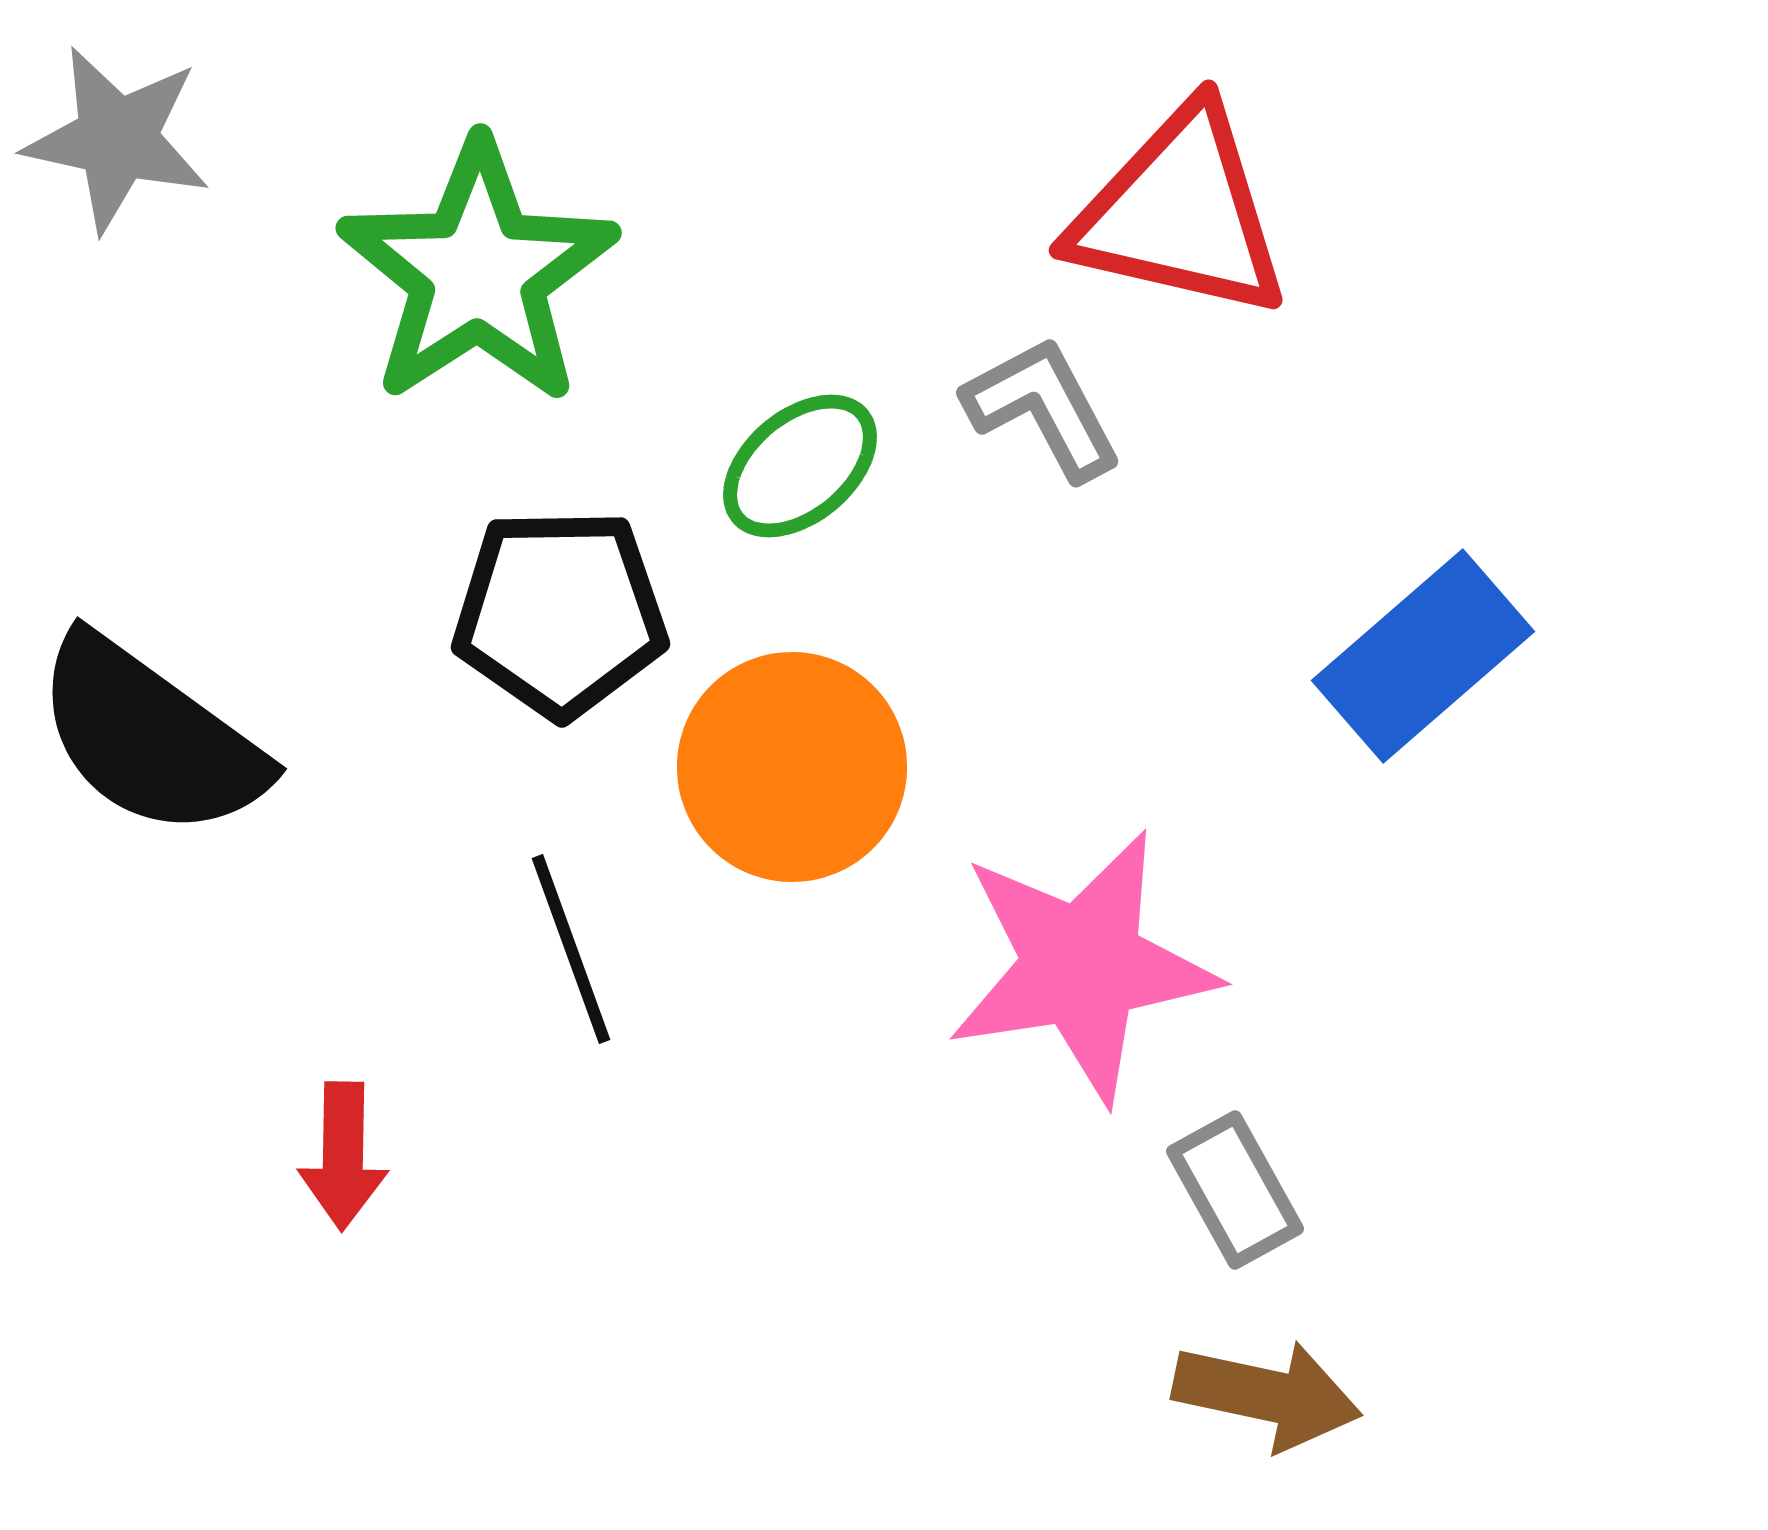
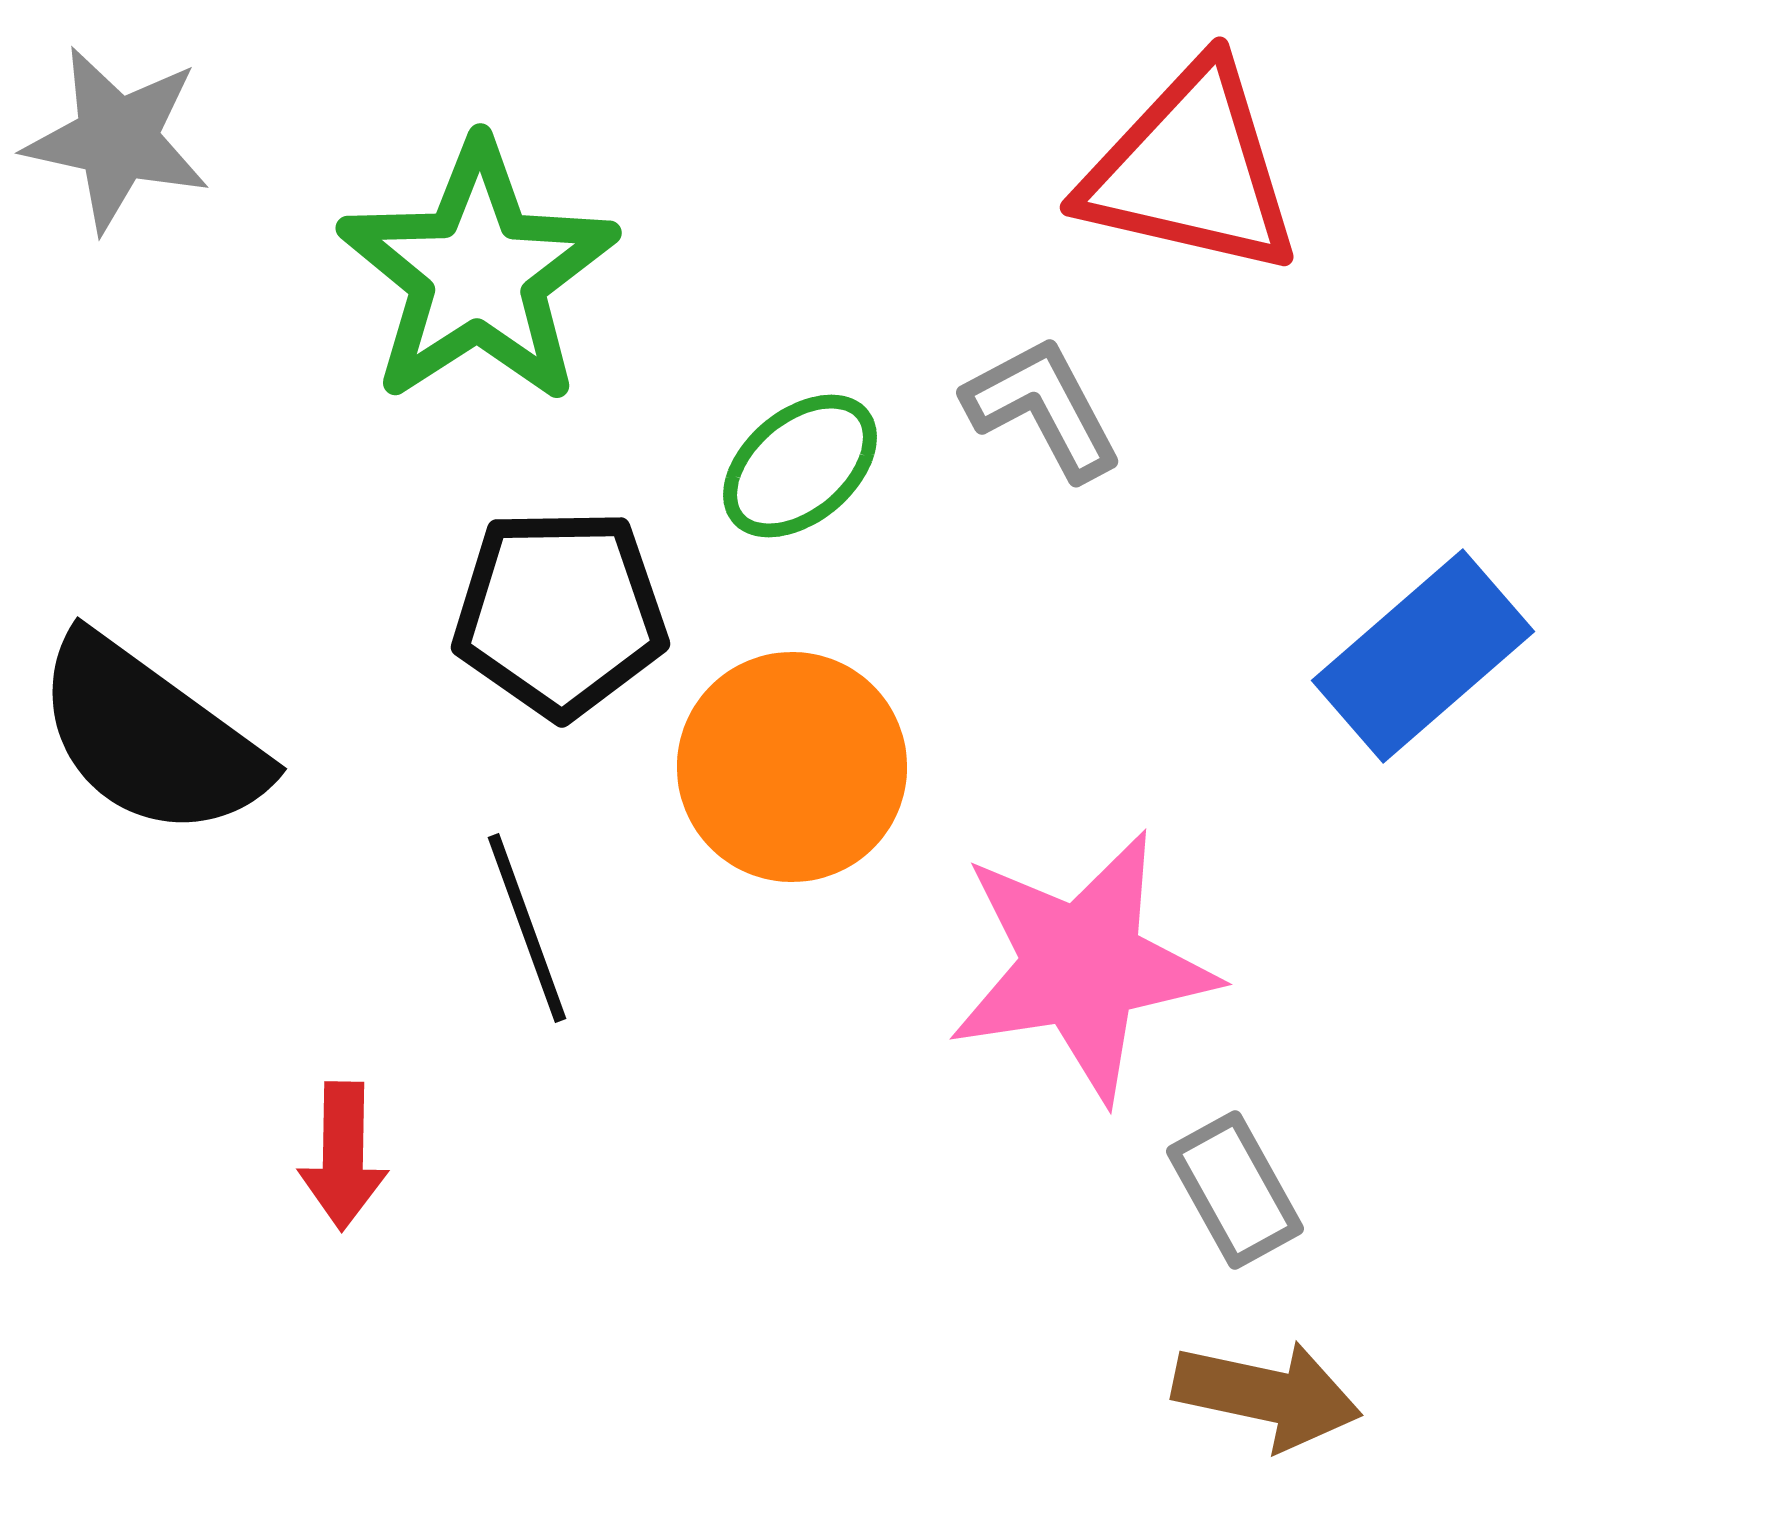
red triangle: moved 11 px right, 43 px up
black line: moved 44 px left, 21 px up
